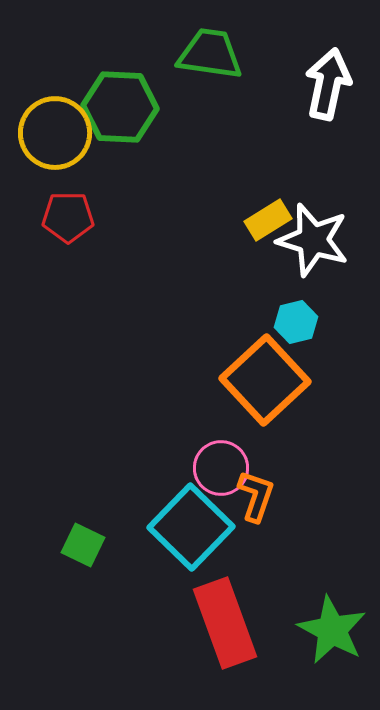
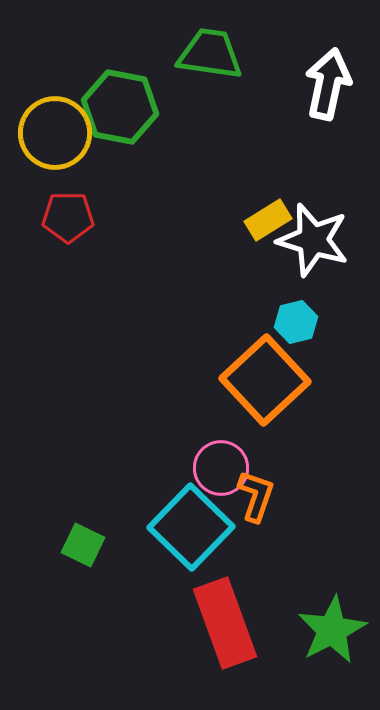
green hexagon: rotated 8 degrees clockwise
green star: rotated 16 degrees clockwise
